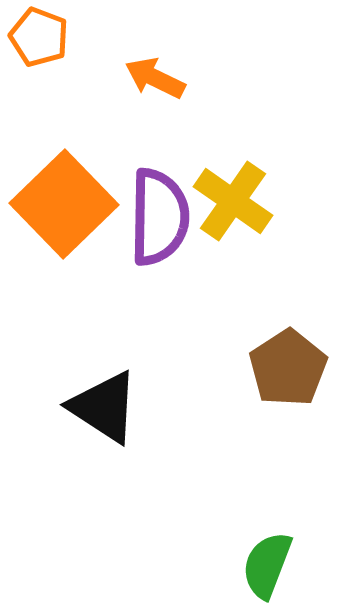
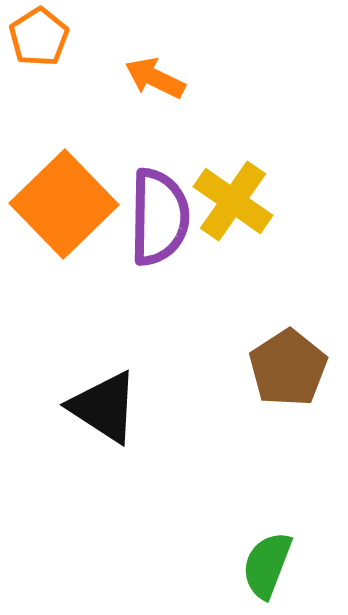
orange pentagon: rotated 18 degrees clockwise
